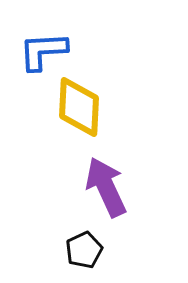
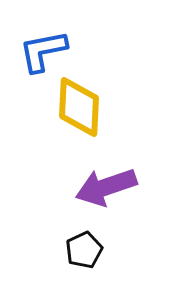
blue L-shape: rotated 8 degrees counterclockwise
purple arrow: rotated 84 degrees counterclockwise
